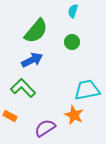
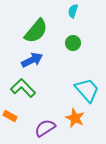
green circle: moved 1 px right, 1 px down
cyan trapezoid: rotated 60 degrees clockwise
orange star: moved 1 px right, 3 px down
